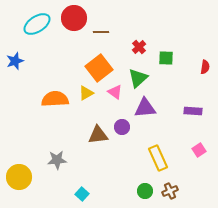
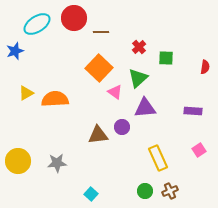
blue star: moved 10 px up
orange square: rotated 8 degrees counterclockwise
yellow triangle: moved 60 px left
gray star: moved 3 px down
yellow circle: moved 1 px left, 16 px up
cyan square: moved 9 px right
